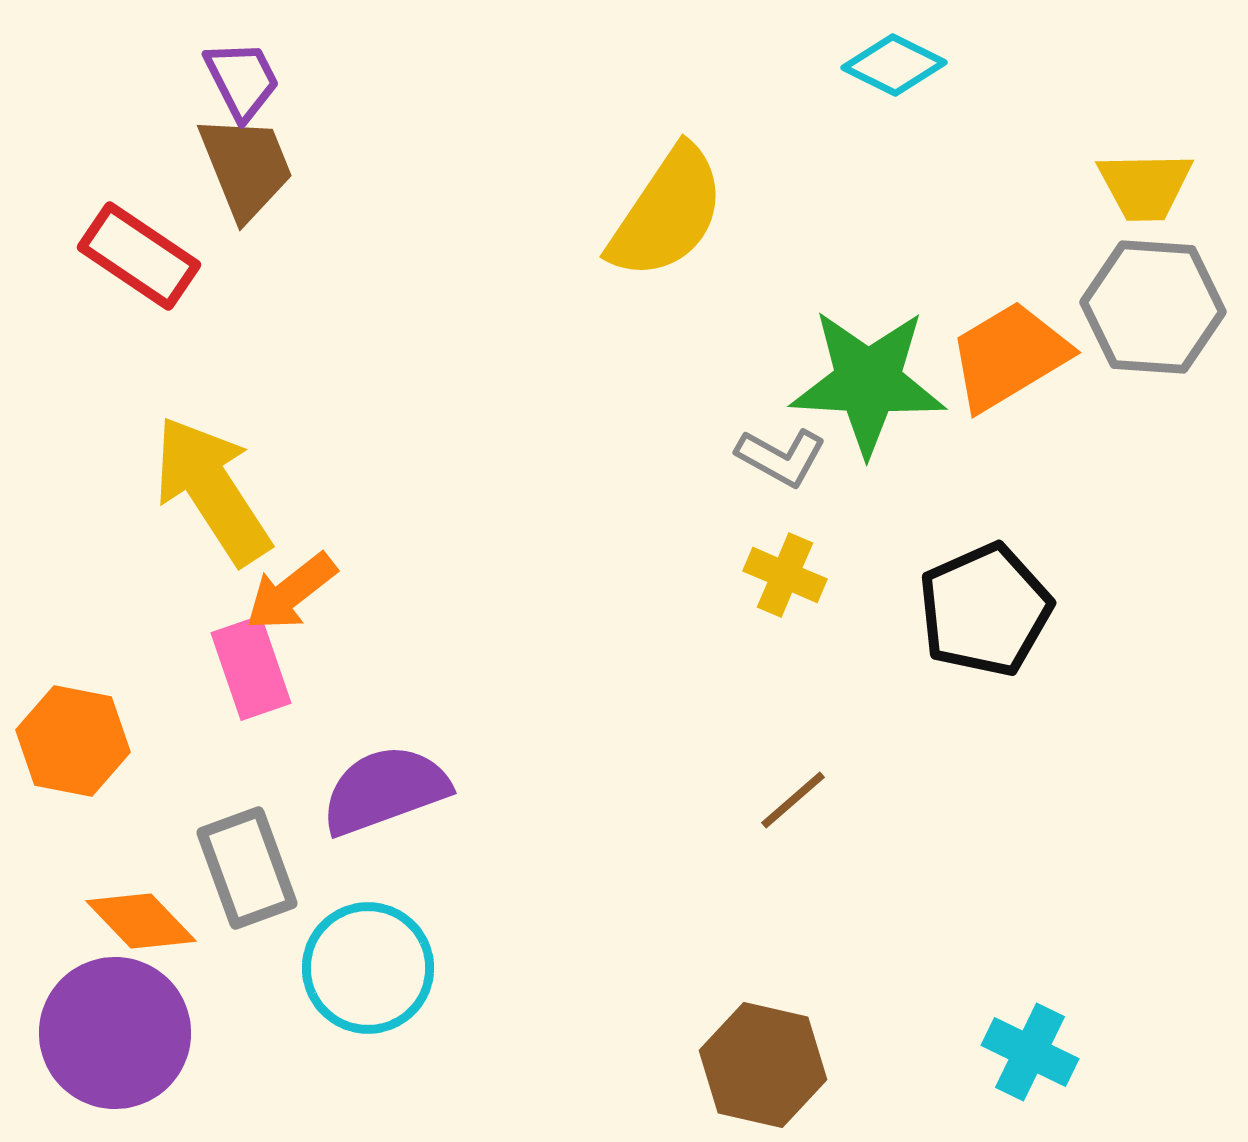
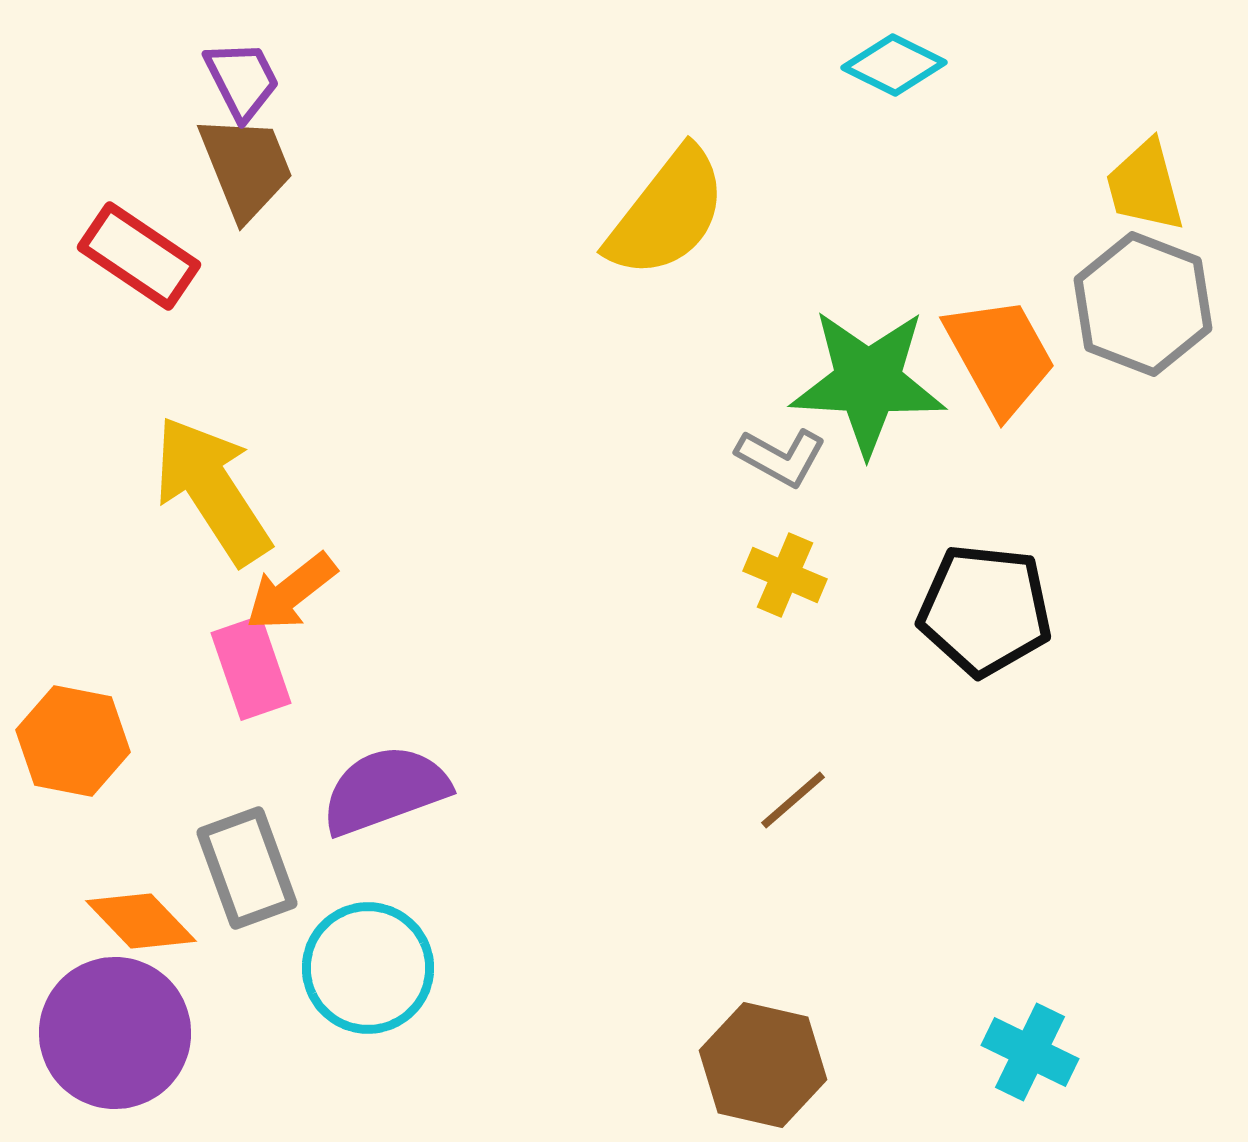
yellow trapezoid: rotated 76 degrees clockwise
yellow semicircle: rotated 4 degrees clockwise
gray hexagon: moved 10 px left, 3 px up; rotated 17 degrees clockwise
orange trapezoid: moved 9 px left; rotated 92 degrees clockwise
black pentagon: rotated 30 degrees clockwise
